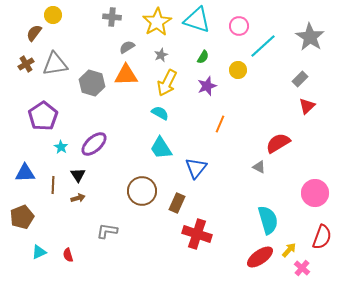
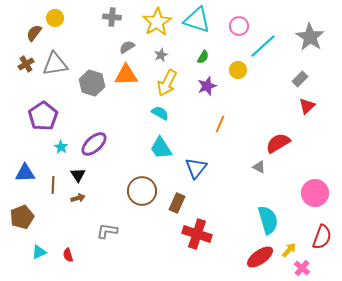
yellow circle at (53, 15): moved 2 px right, 3 px down
